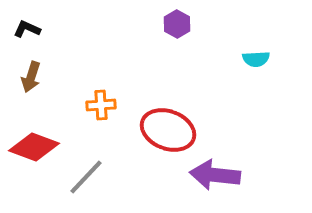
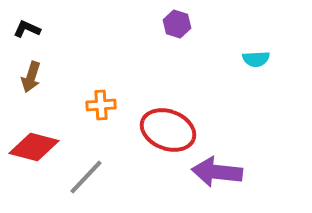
purple hexagon: rotated 12 degrees counterclockwise
red diamond: rotated 6 degrees counterclockwise
purple arrow: moved 2 px right, 3 px up
